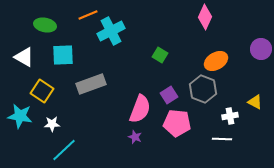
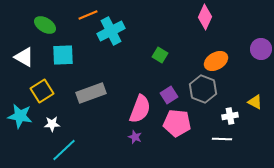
green ellipse: rotated 20 degrees clockwise
gray rectangle: moved 9 px down
yellow square: rotated 25 degrees clockwise
